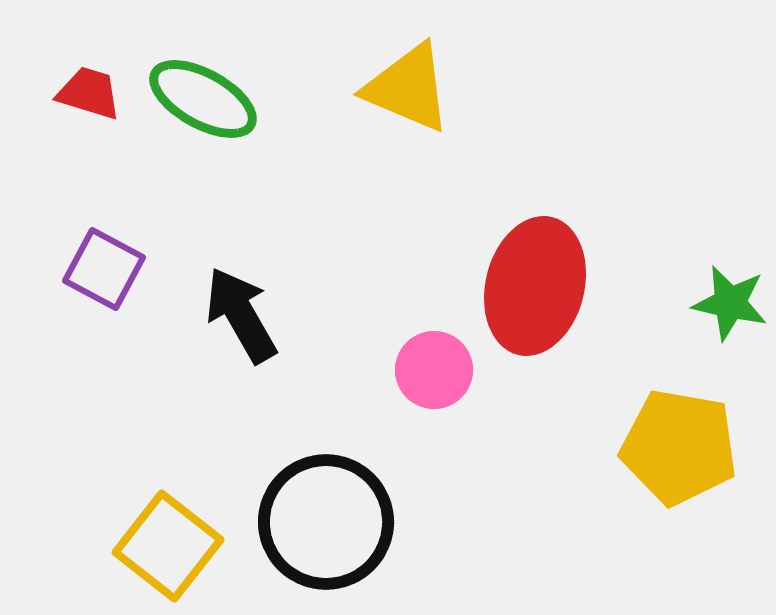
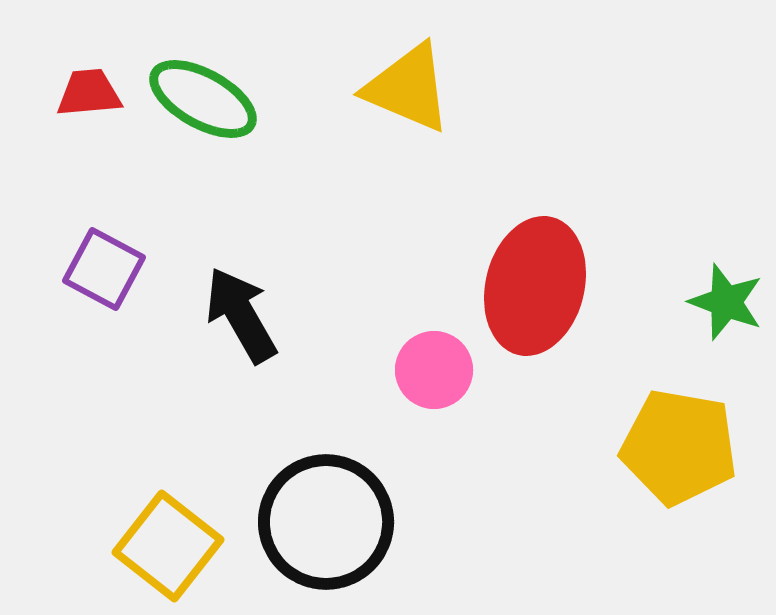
red trapezoid: rotated 22 degrees counterclockwise
green star: moved 4 px left, 1 px up; rotated 8 degrees clockwise
